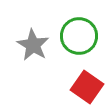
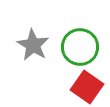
green circle: moved 1 px right, 11 px down
